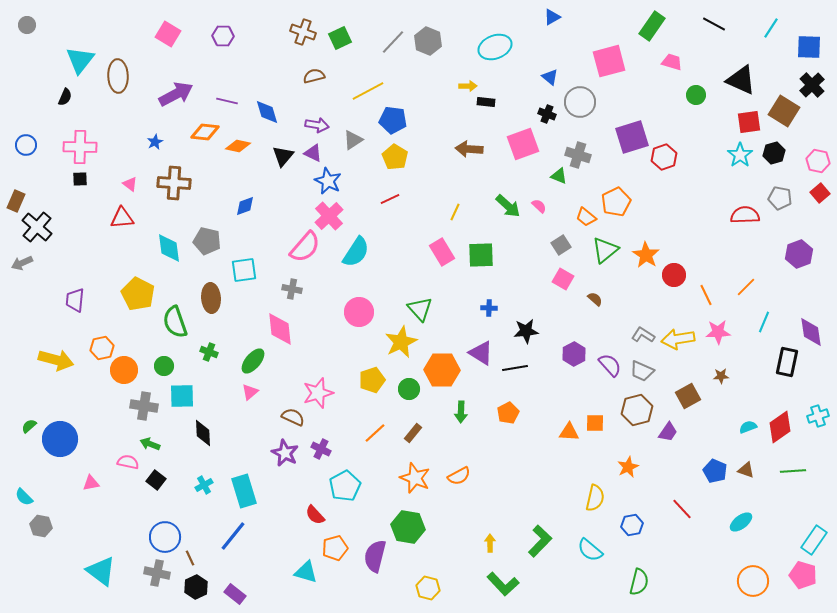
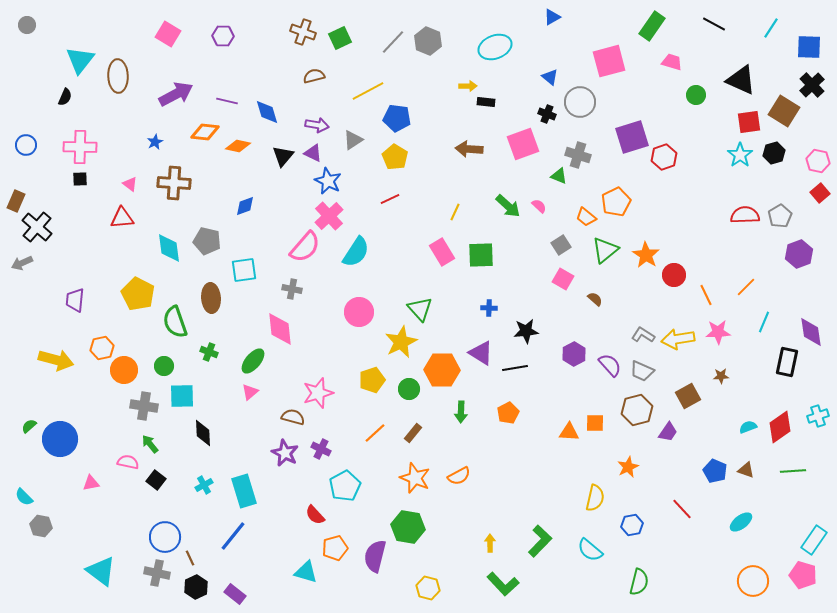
blue pentagon at (393, 120): moved 4 px right, 2 px up
gray pentagon at (780, 198): moved 18 px down; rotated 30 degrees clockwise
brown semicircle at (293, 417): rotated 10 degrees counterclockwise
green arrow at (150, 444): rotated 30 degrees clockwise
